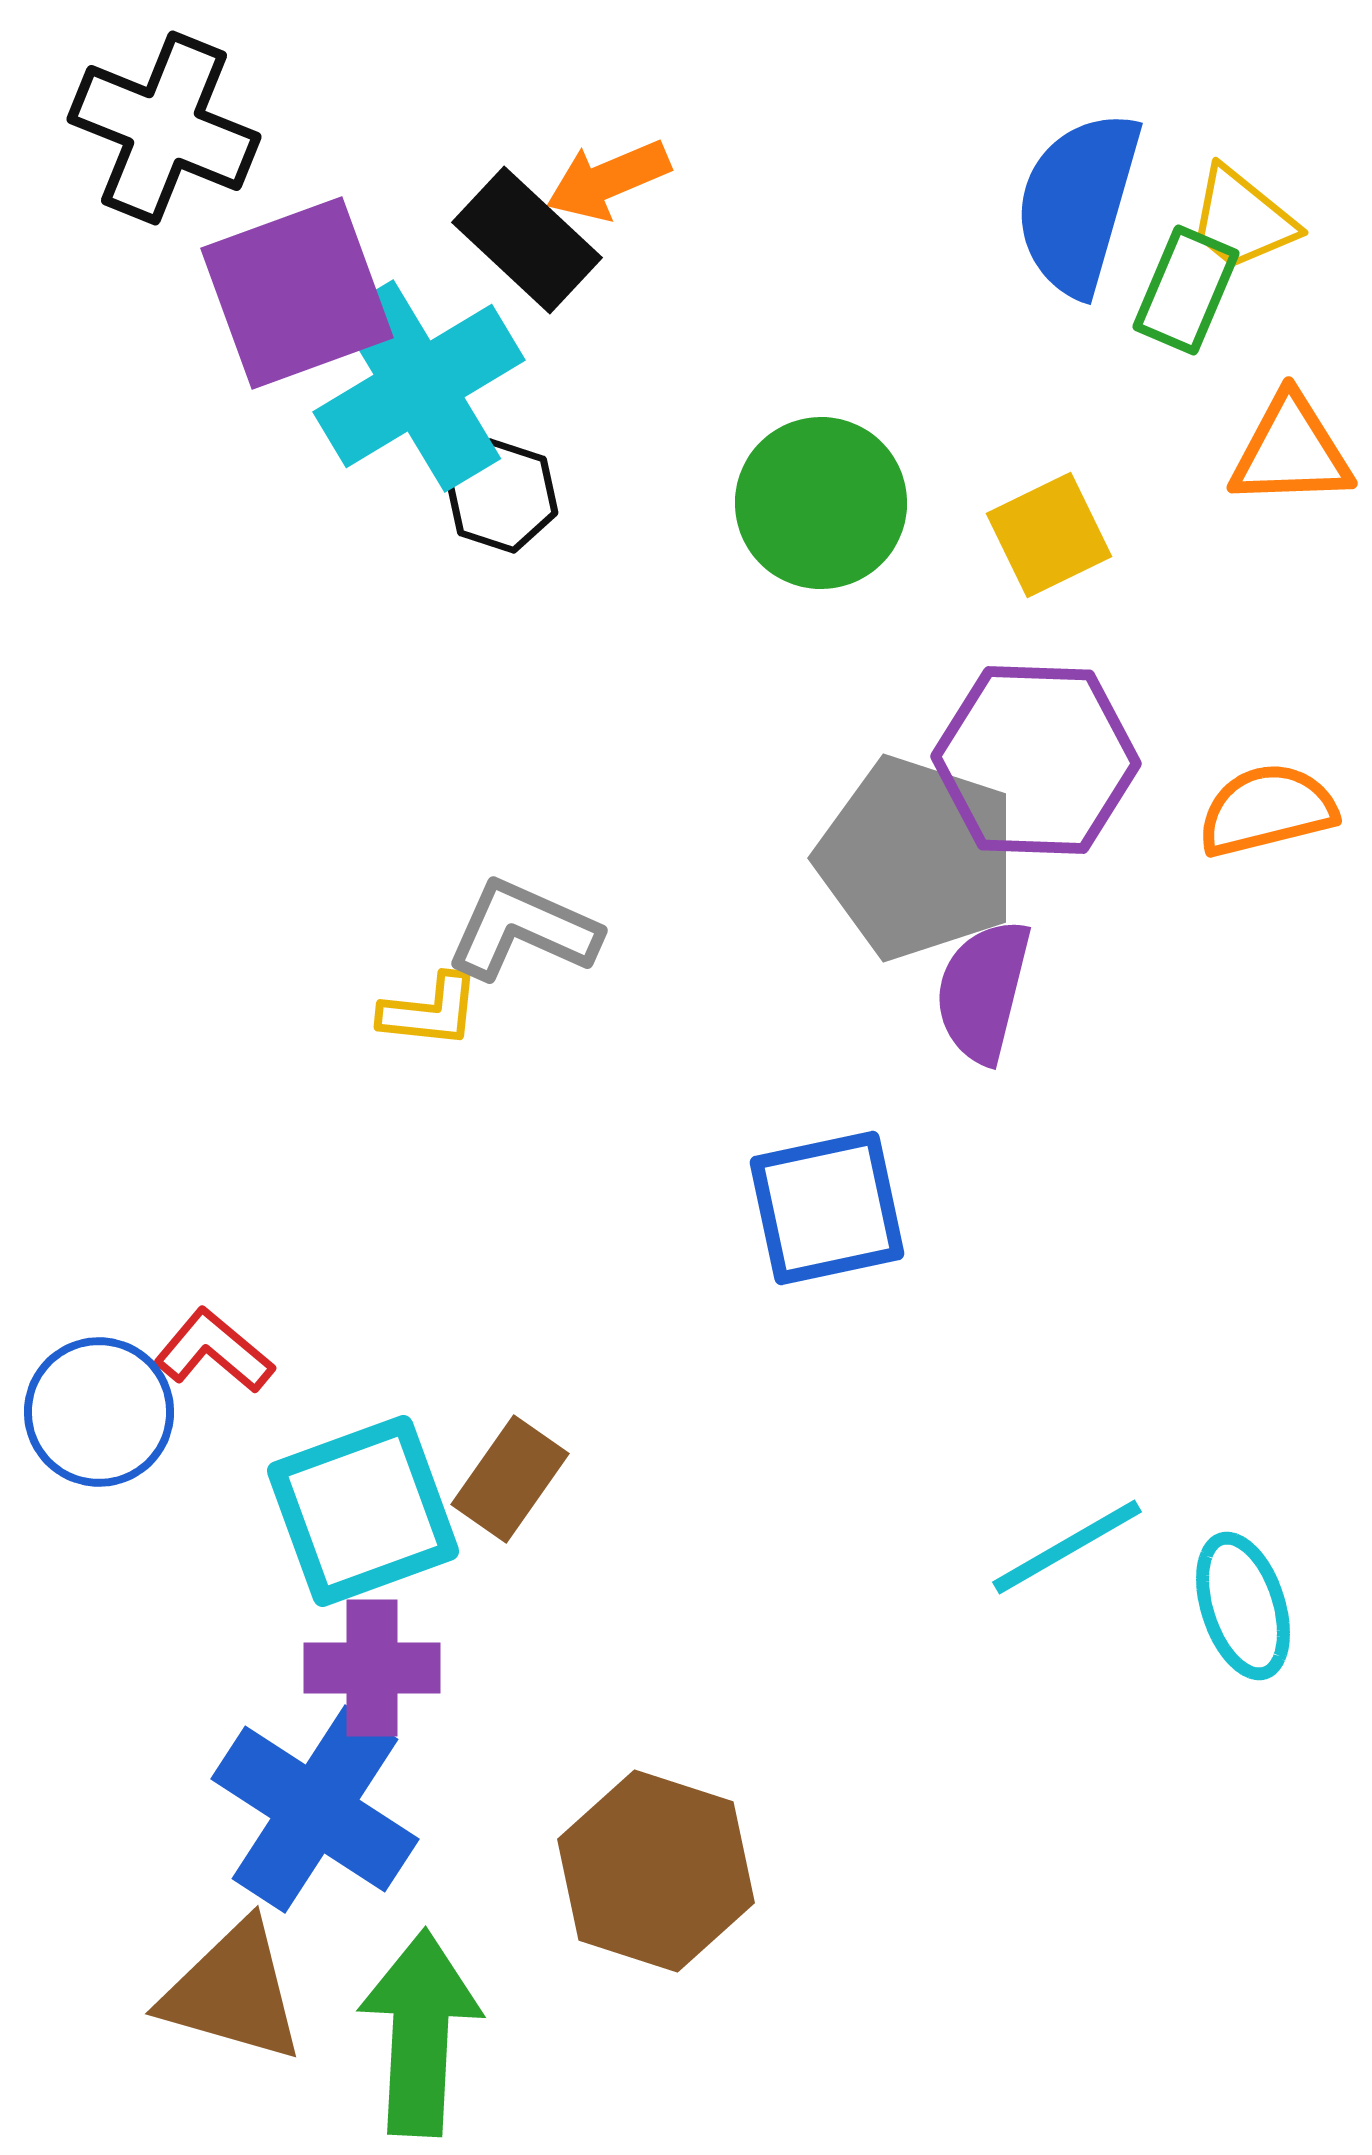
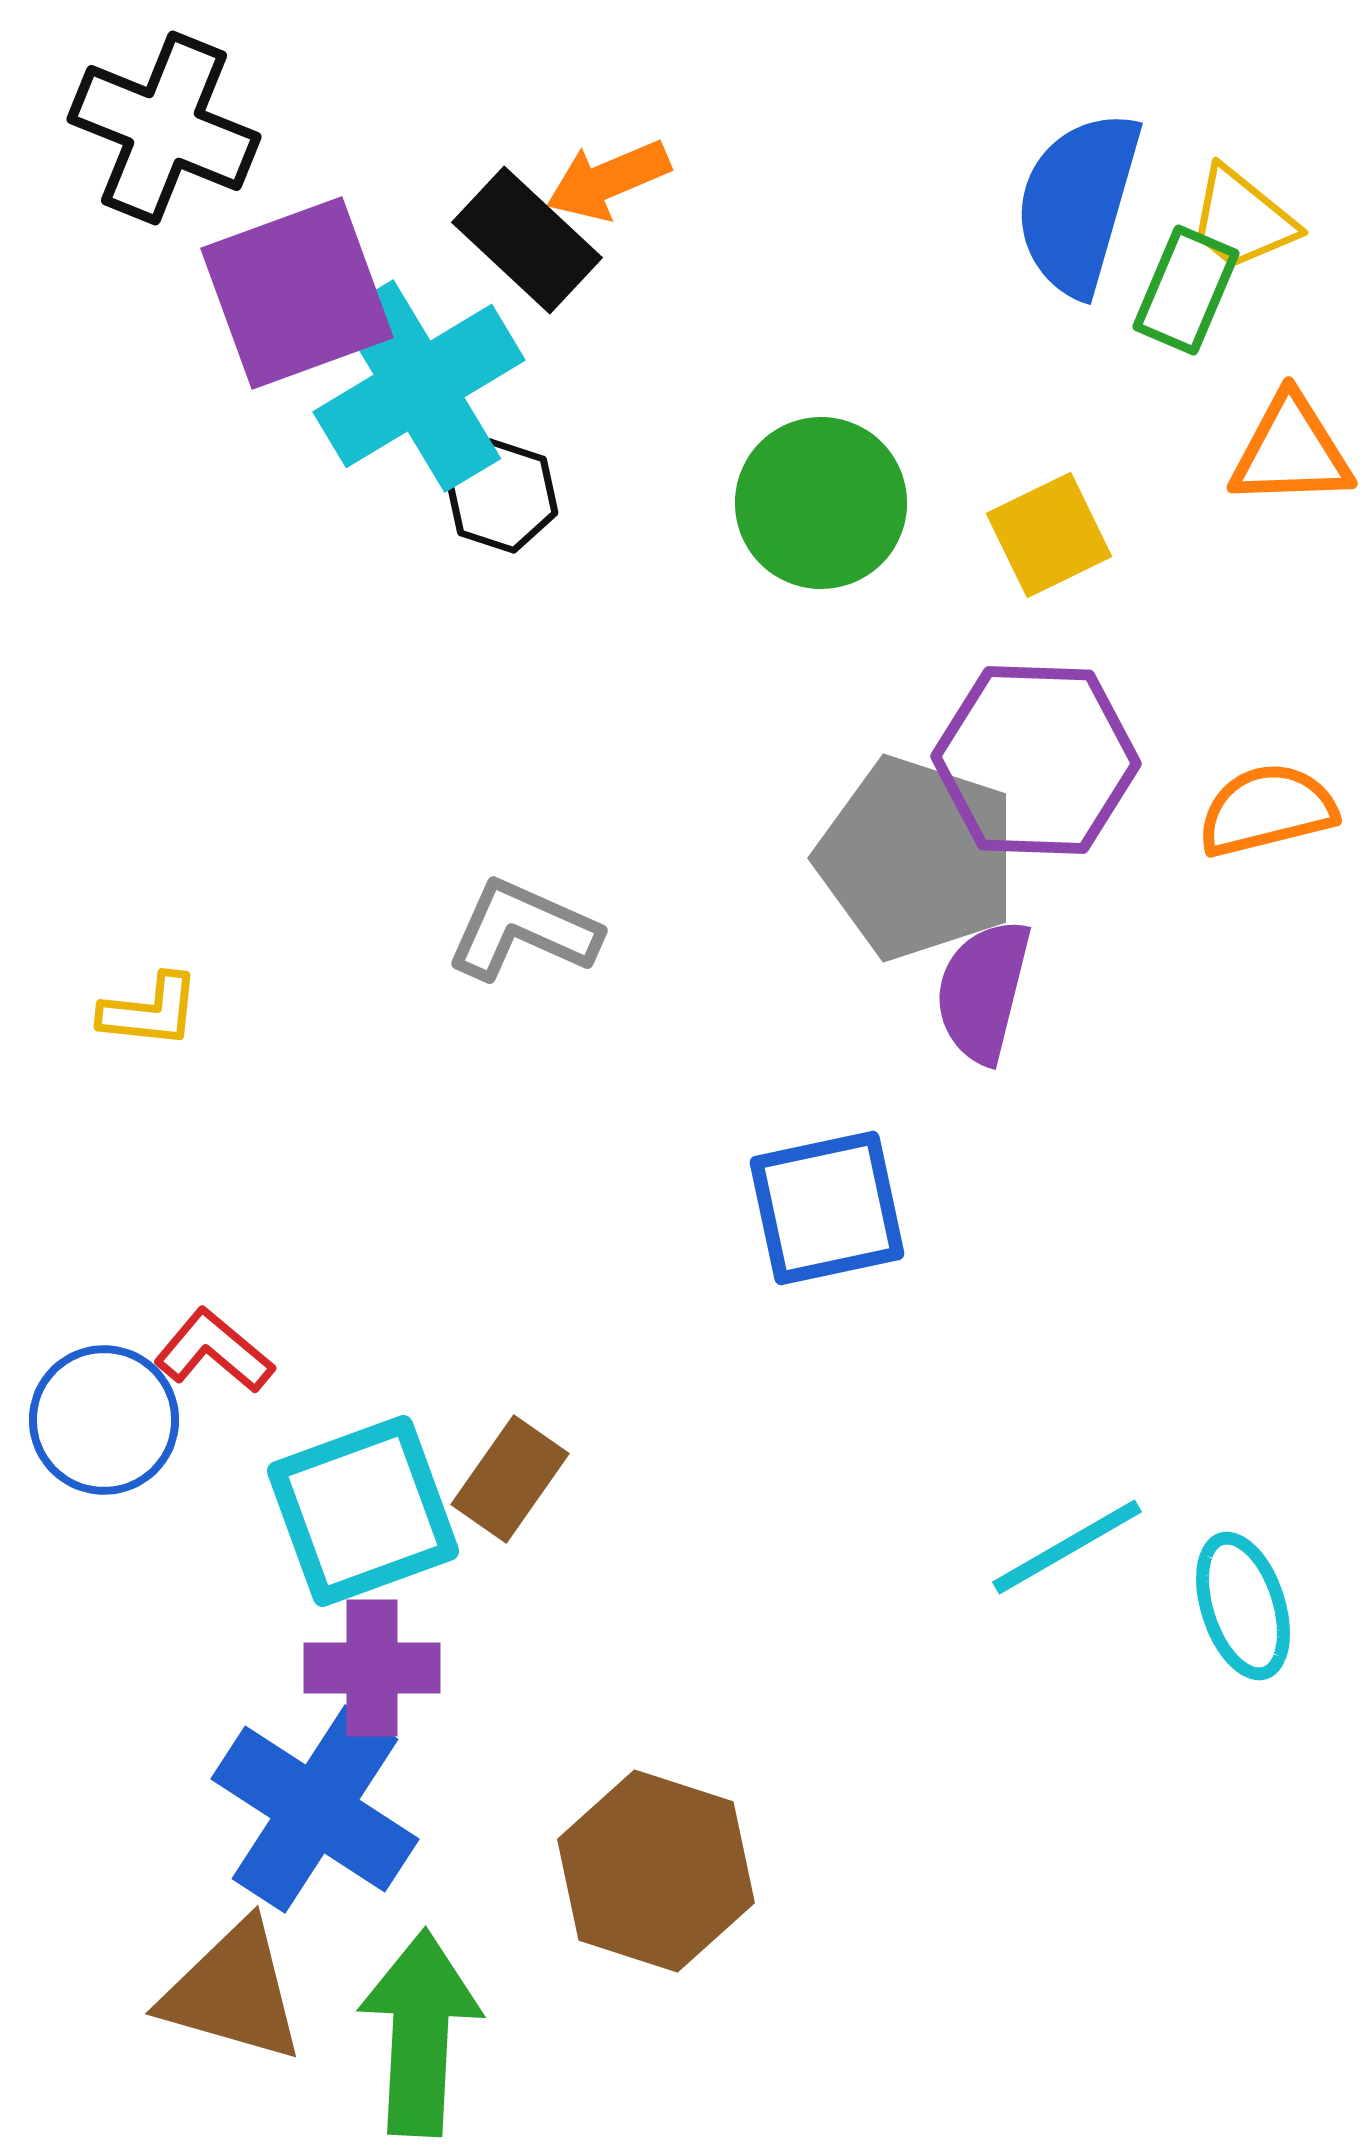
yellow L-shape: moved 280 px left
blue circle: moved 5 px right, 8 px down
